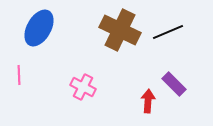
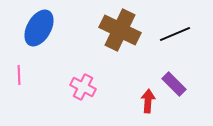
black line: moved 7 px right, 2 px down
